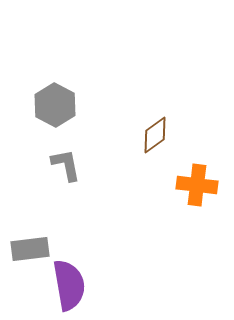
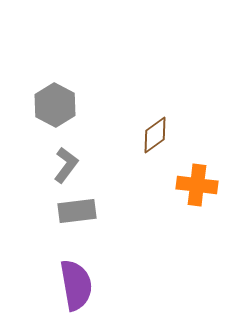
gray L-shape: rotated 48 degrees clockwise
gray rectangle: moved 47 px right, 38 px up
purple semicircle: moved 7 px right
